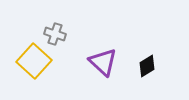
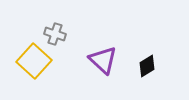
purple triangle: moved 2 px up
